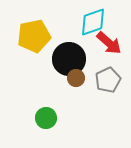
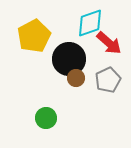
cyan diamond: moved 3 px left, 1 px down
yellow pentagon: rotated 16 degrees counterclockwise
